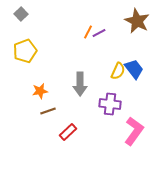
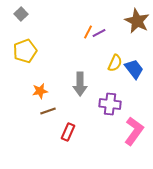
yellow semicircle: moved 3 px left, 8 px up
red rectangle: rotated 24 degrees counterclockwise
